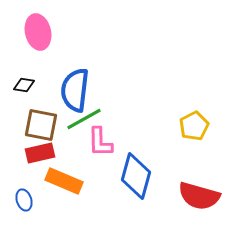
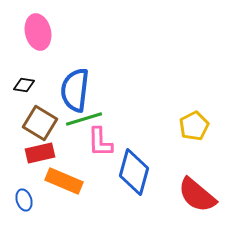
green line: rotated 12 degrees clockwise
brown square: moved 1 px left, 2 px up; rotated 20 degrees clockwise
blue diamond: moved 2 px left, 4 px up
red semicircle: moved 2 px left, 1 px up; rotated 24 degrees clockwise
